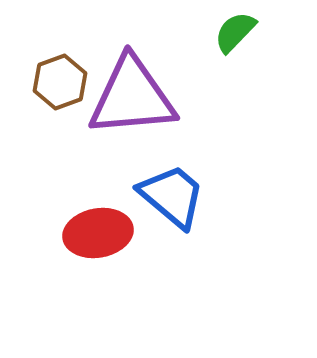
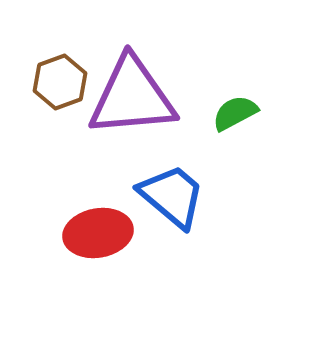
green semicircle: moved 81 px down; rotated 18 degrees clockwise
